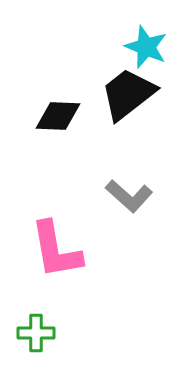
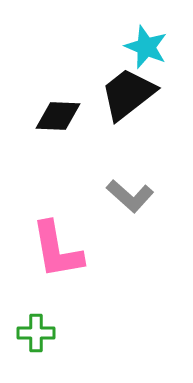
gray L-shape: moved 1 px right
pink L-shape: moved 1 px right
